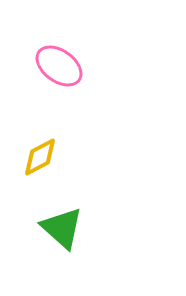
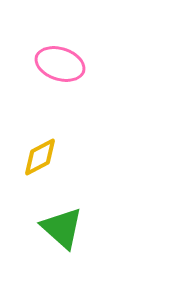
pink ellipse: moved 1 px right, 2 px up; rotated 18 degrees counterclockwise
